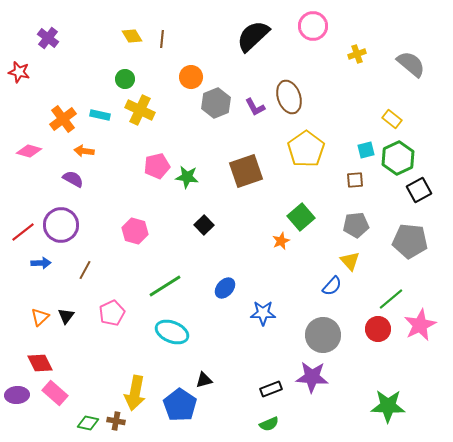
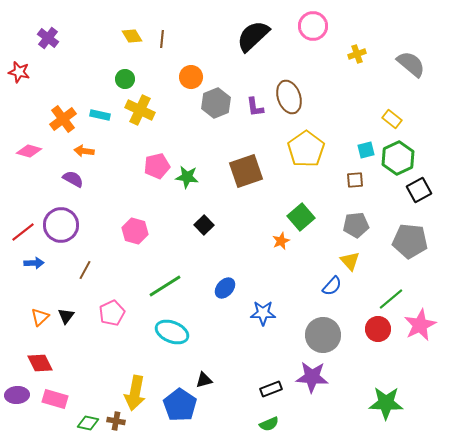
purple L-shape at (255, 107): rotated 20 degrees clockwise
blue arrow at (41, 263): moved 7 px left
pink rectangle at (55, 393): moved 6 px down; rotated 25 degrees counterclockwise
green star at (388, 406): moved 2 px left, 3 px up
